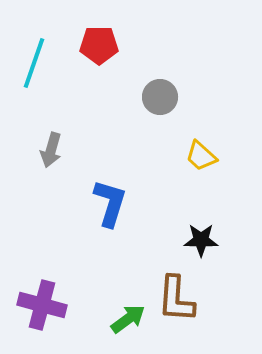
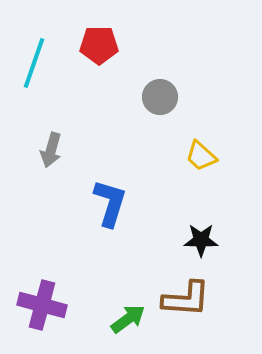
brown L-shape: moved 10 px right; rotated 90 degrees counterclockwise
